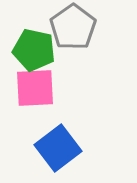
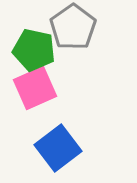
pink square: rotated 21 degrees counterclockwise
